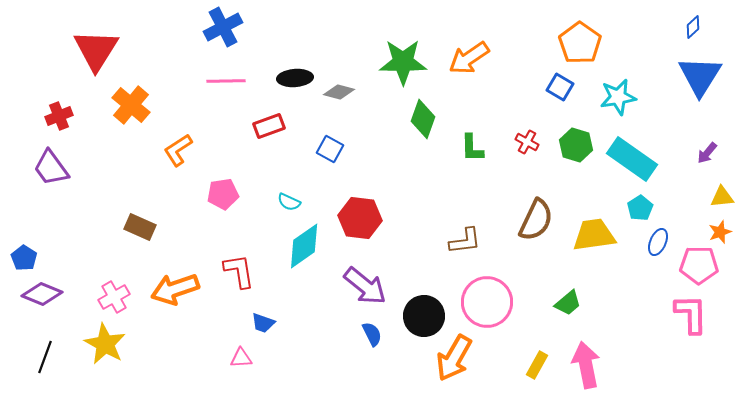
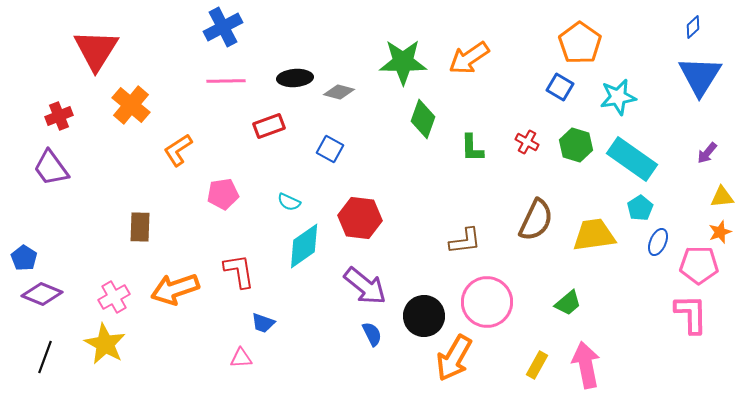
brown rectangle at (140, 227): rotated 68 degrees clockwise
